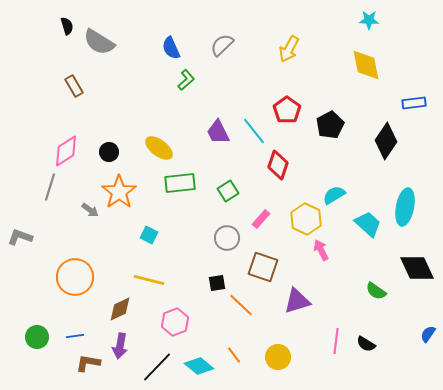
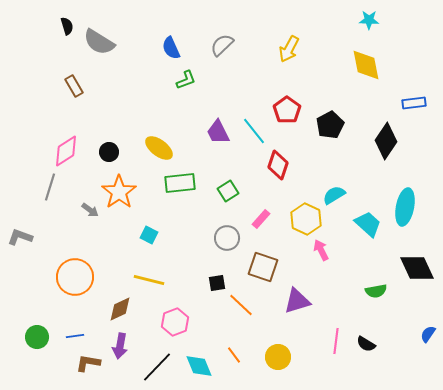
green L-shape at (186, 80): rotated 20 degrees clockwise
green semicircle at (376, 291): rotated 45 degrees counterclockwise
cyan diamond at (199, 366): rotated 28 degrees clockwise
